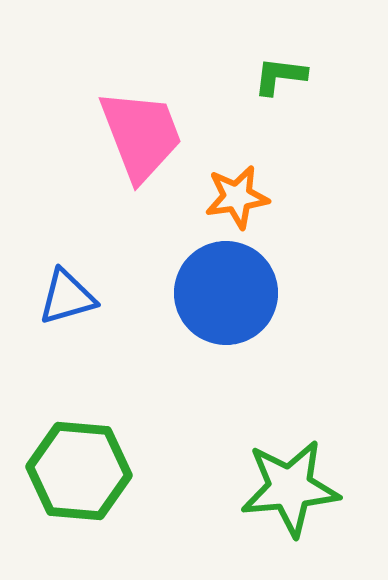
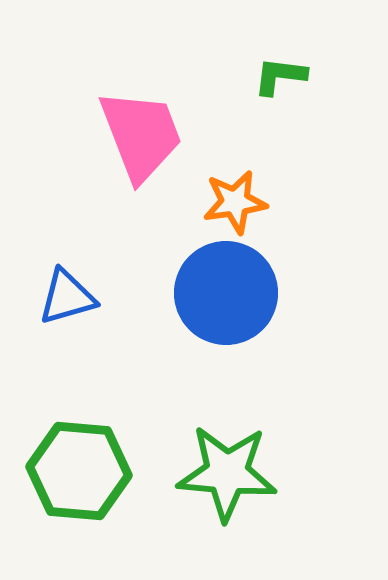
orange star: moved 2 px left, 5 px down
green star: moved 63 px left, 15 px up; rotated 10 degrees clockwise
